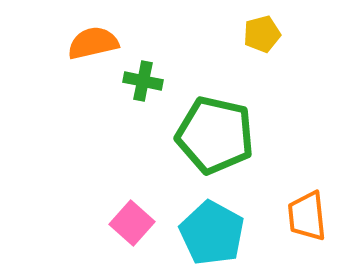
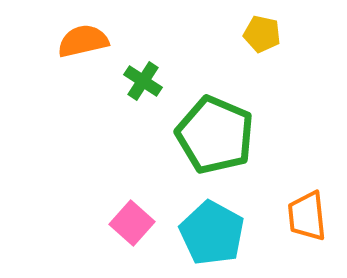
yellow pentagon: rotated 27 degrees clockwise
orange semicircle: moved 10 px left, 2 px up
green cross: rotated 21 degrees clockwise
green pentagon: rotated 10 degrees clockwise
